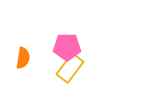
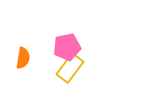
pink pentagon: rotated 12 degrees counterclockwise
